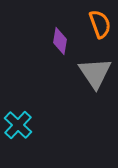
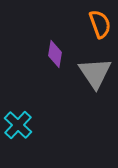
purple diamond: moved 5 px left, 13 px down
